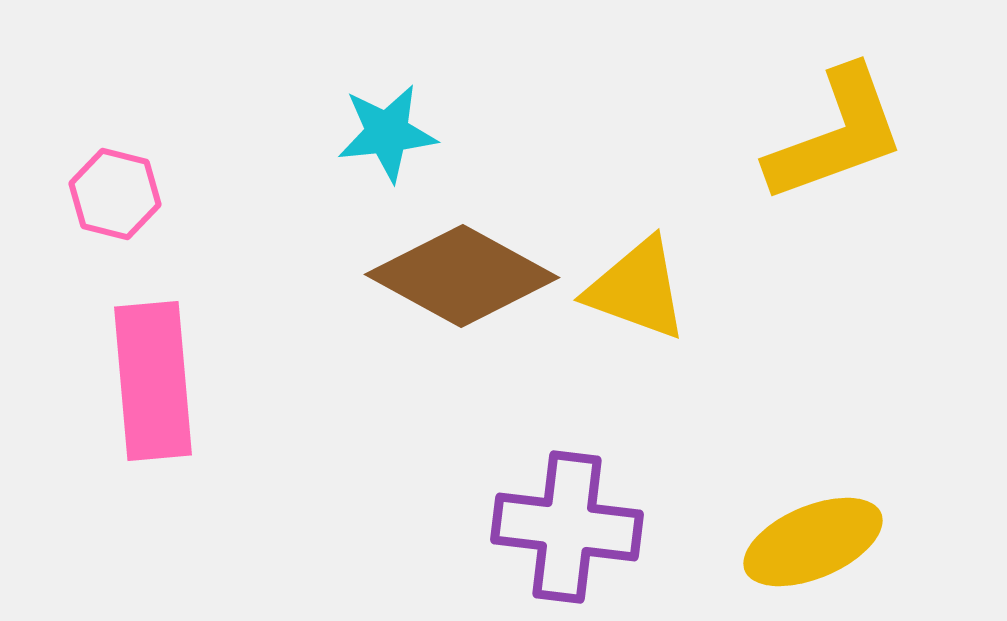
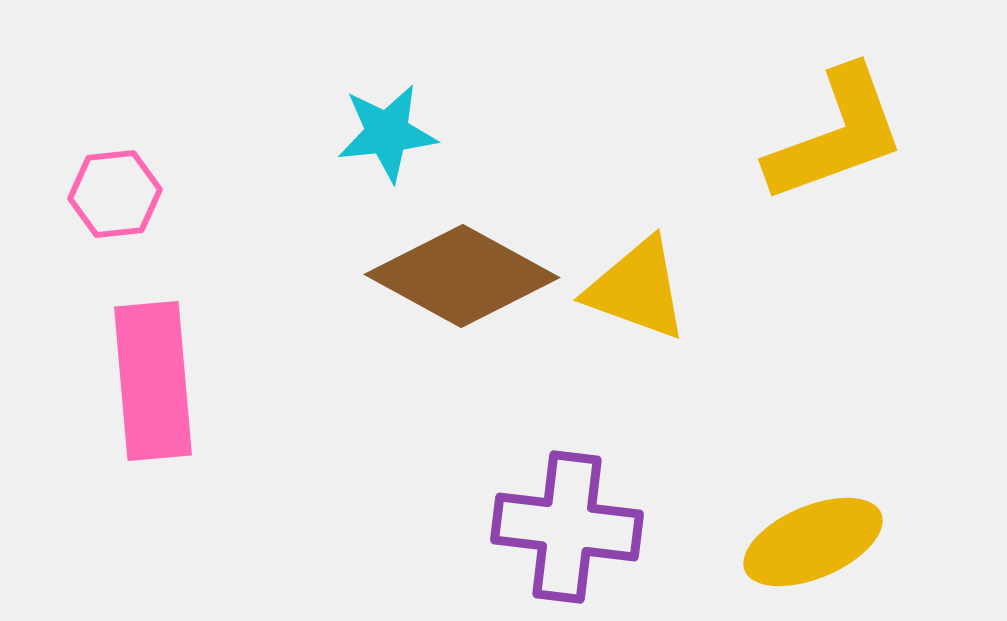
pink hexagon: rotated 20 degrees counterclockwise
